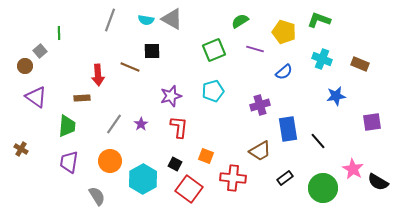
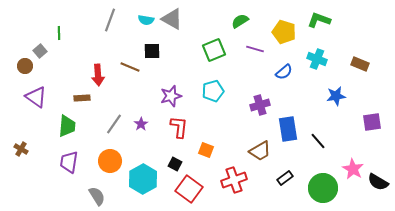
cyan cross at (322, 59): moved 5 px left
orange square at (206, 156): moved 6 px up
red cross at (233, 178): moved 1 px right, 2 px down; rotated 25 degrees counterclockwise
